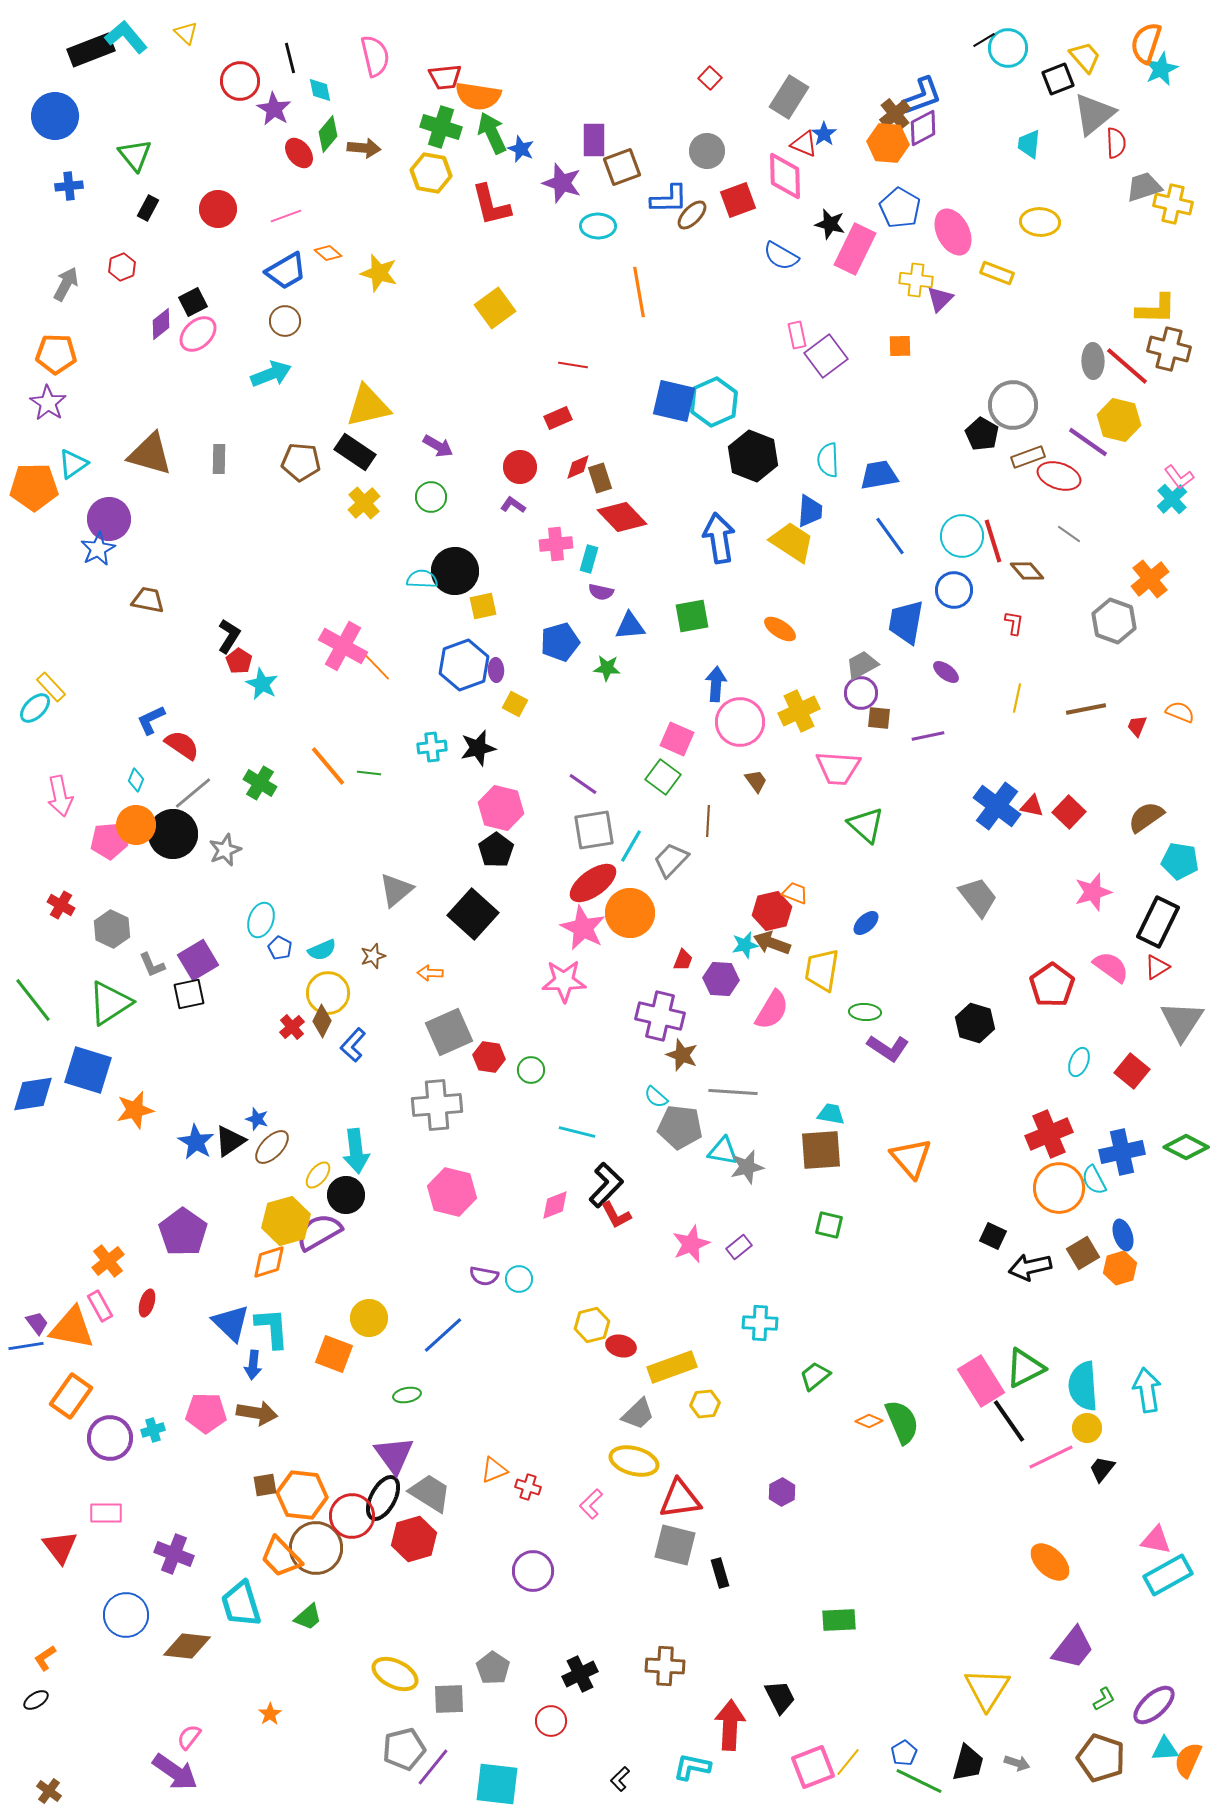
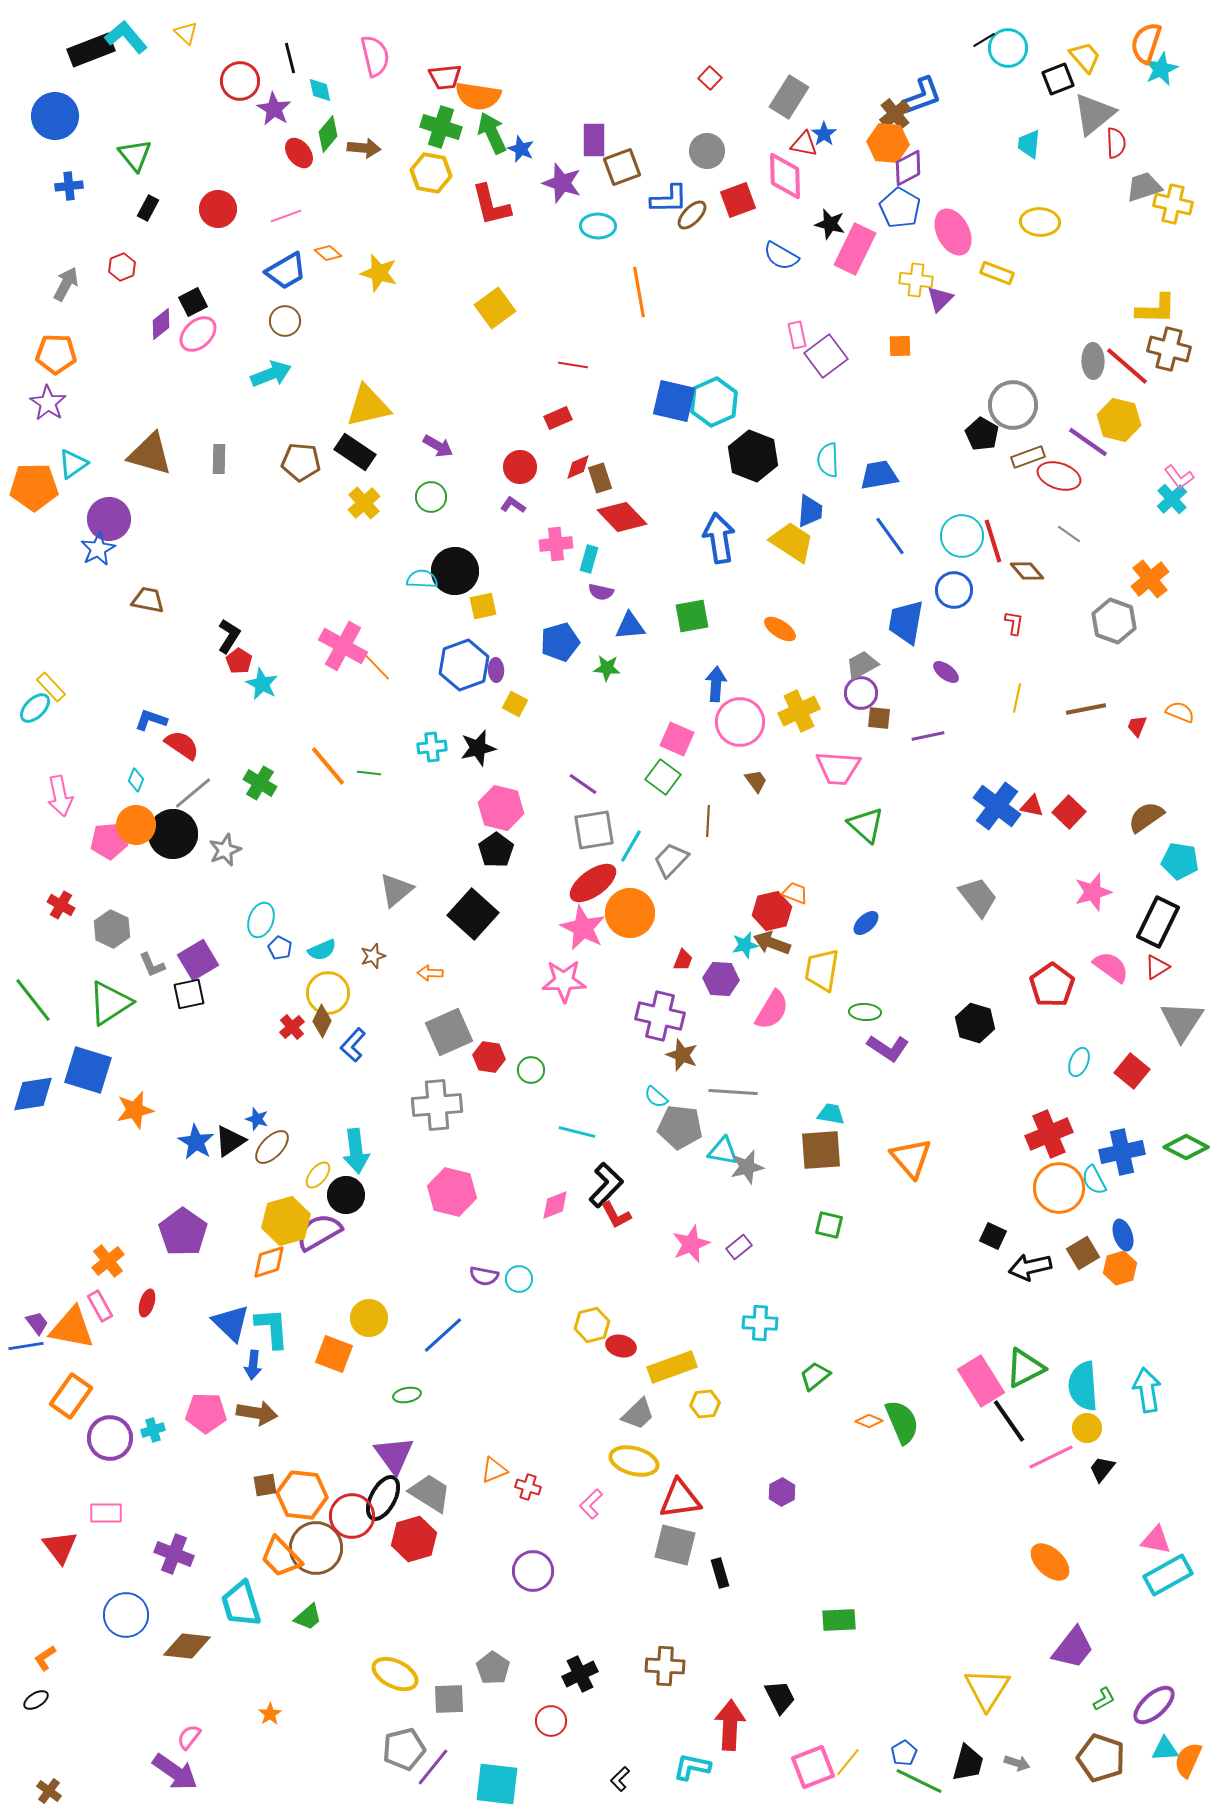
purple diamond at (923, 128): moved 15 px left, 40 px down
red triangle at (804, 144): rotated 12 degrees counterclockwise
blue L-shape at (151, 720): rotated 44 degrees clockwise
